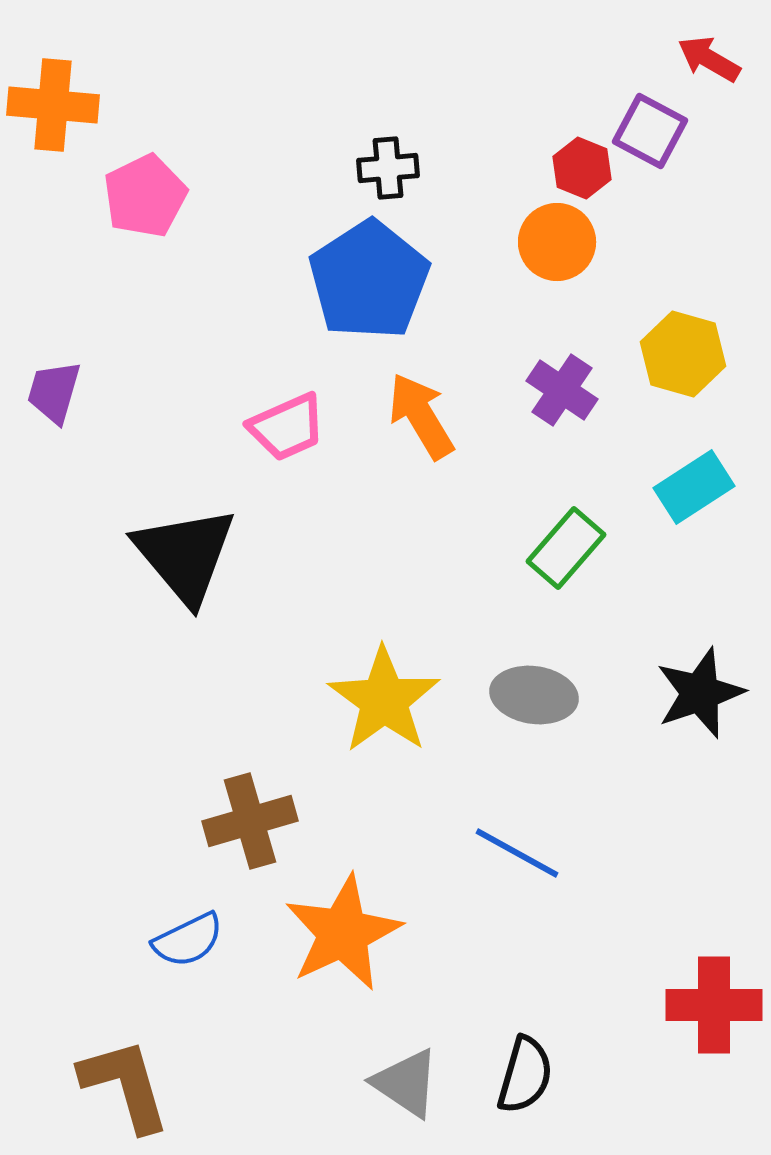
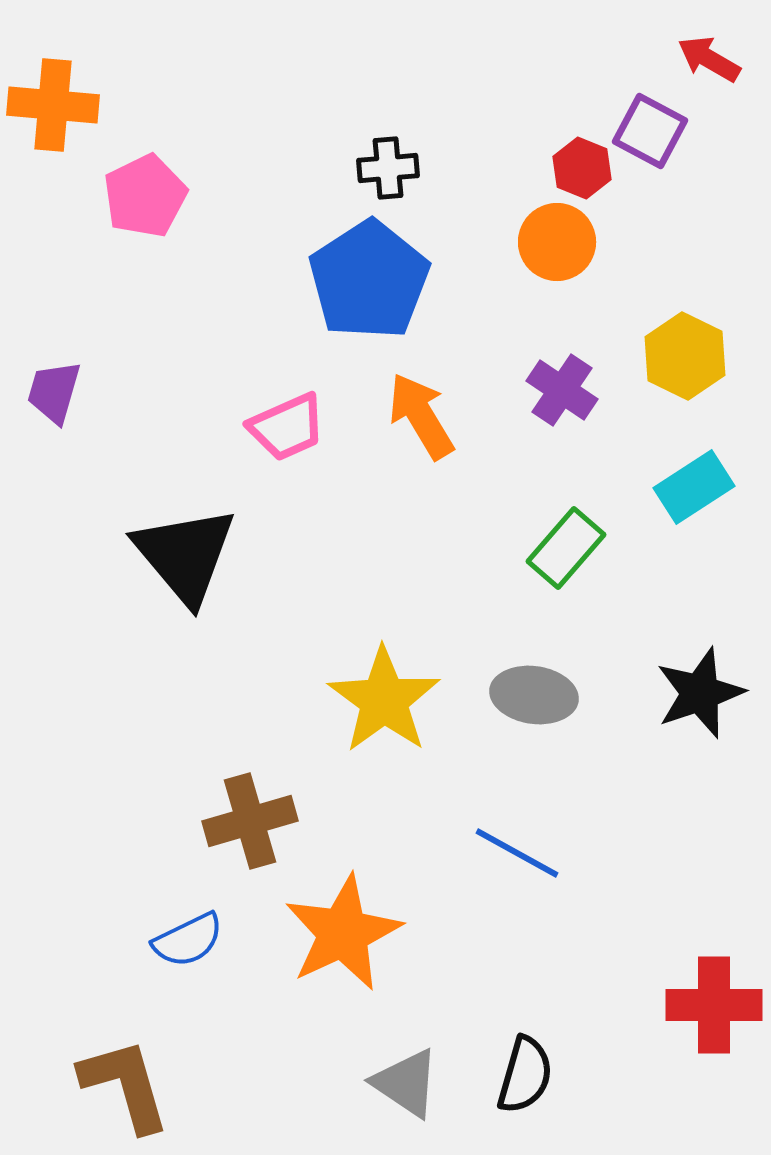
yellow hexagon: moved 2 px right, 2 px down; rotated 10 degrees clockwise
